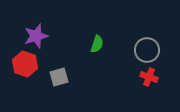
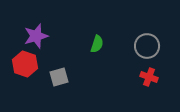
gray circle: moved 4 px up
